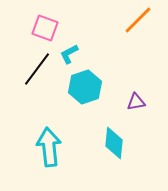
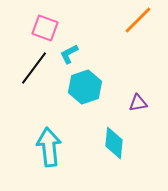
black line: moved 3 px left, 1 px up
purple triangle: moved 2 px right, 1 px down
